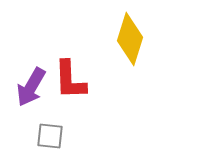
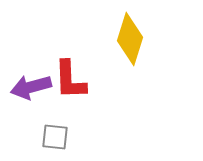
purple arrow: rotated 45 degrees clockwise
gray square: moved 5 px right, 1 px down
